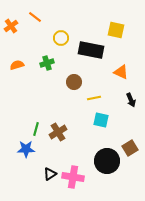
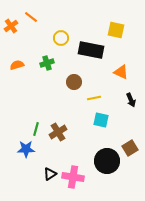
orange line: moved 4 px left
